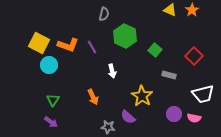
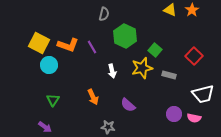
yellow star: moved 28 px up; rotated 25 degrees clockwise
purple semicircle: moved 12 px up
purple arrow: moved 6 px left, 5 px down
